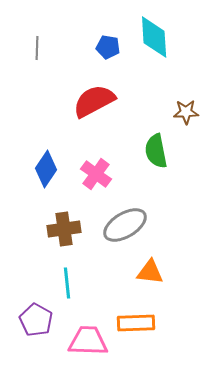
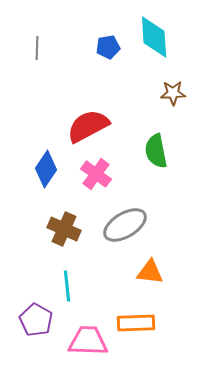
blue pentagon: rotated 20 degrees counterclockwise
red semicircle: moved 6 px left, 25 px down
brown star: moved 13 px left, 19 px up
brown cross: rotated 32 degrees clockwise
cyan line: moved 3 px down
